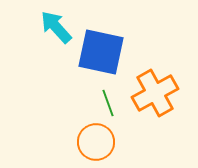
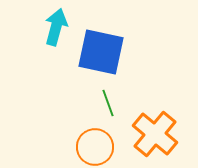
cyan arrow: rotated 57 degrees clockwise
orange cross: moved 41 px down; rotated 21 degrees counterclockwise
orange circle: moved 1 px left, 5 px down
